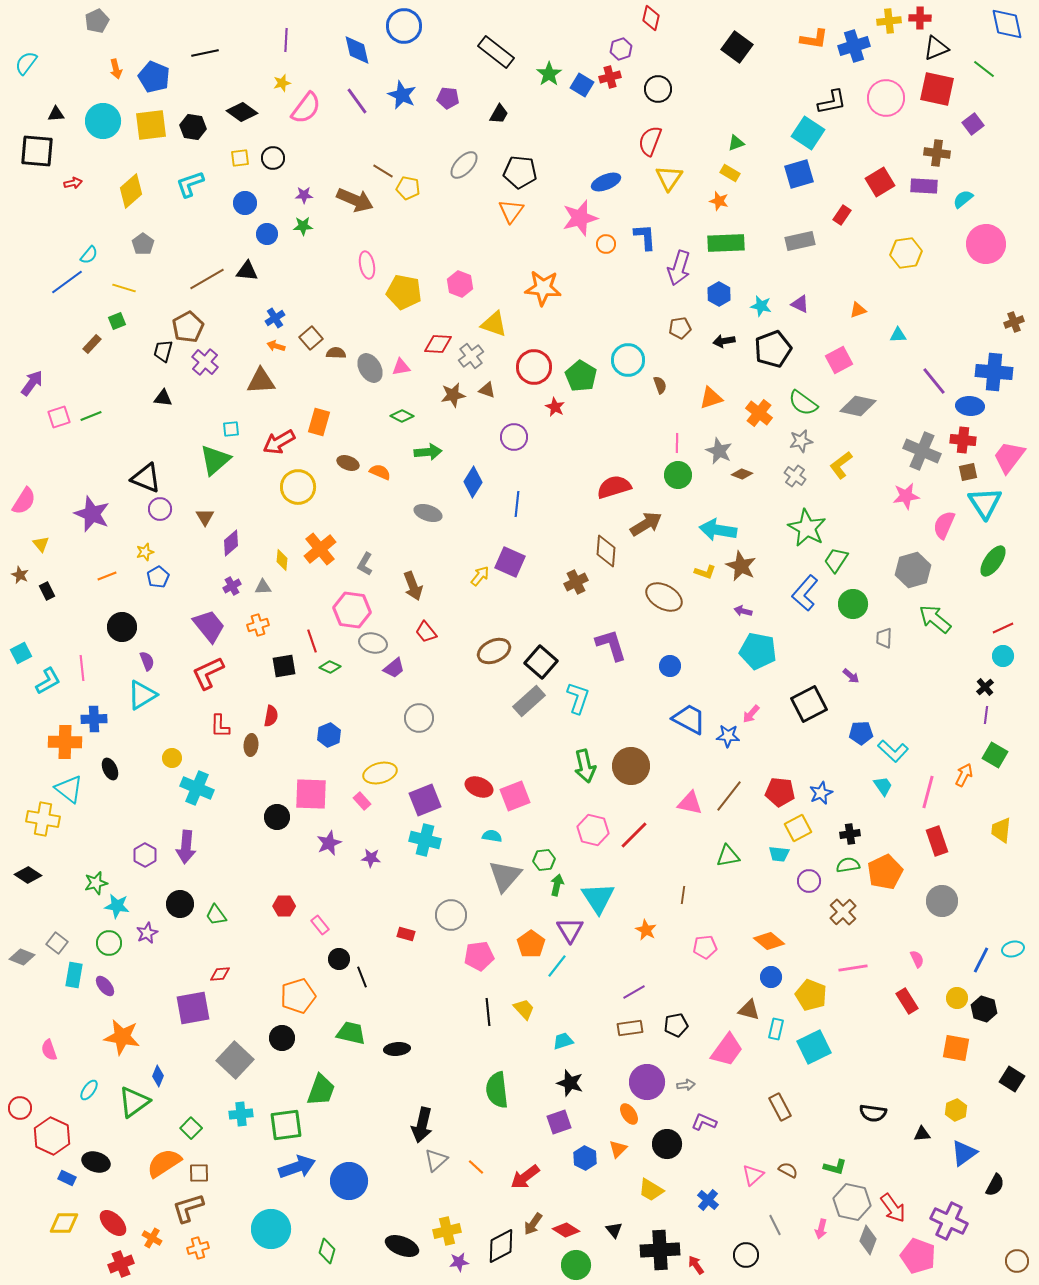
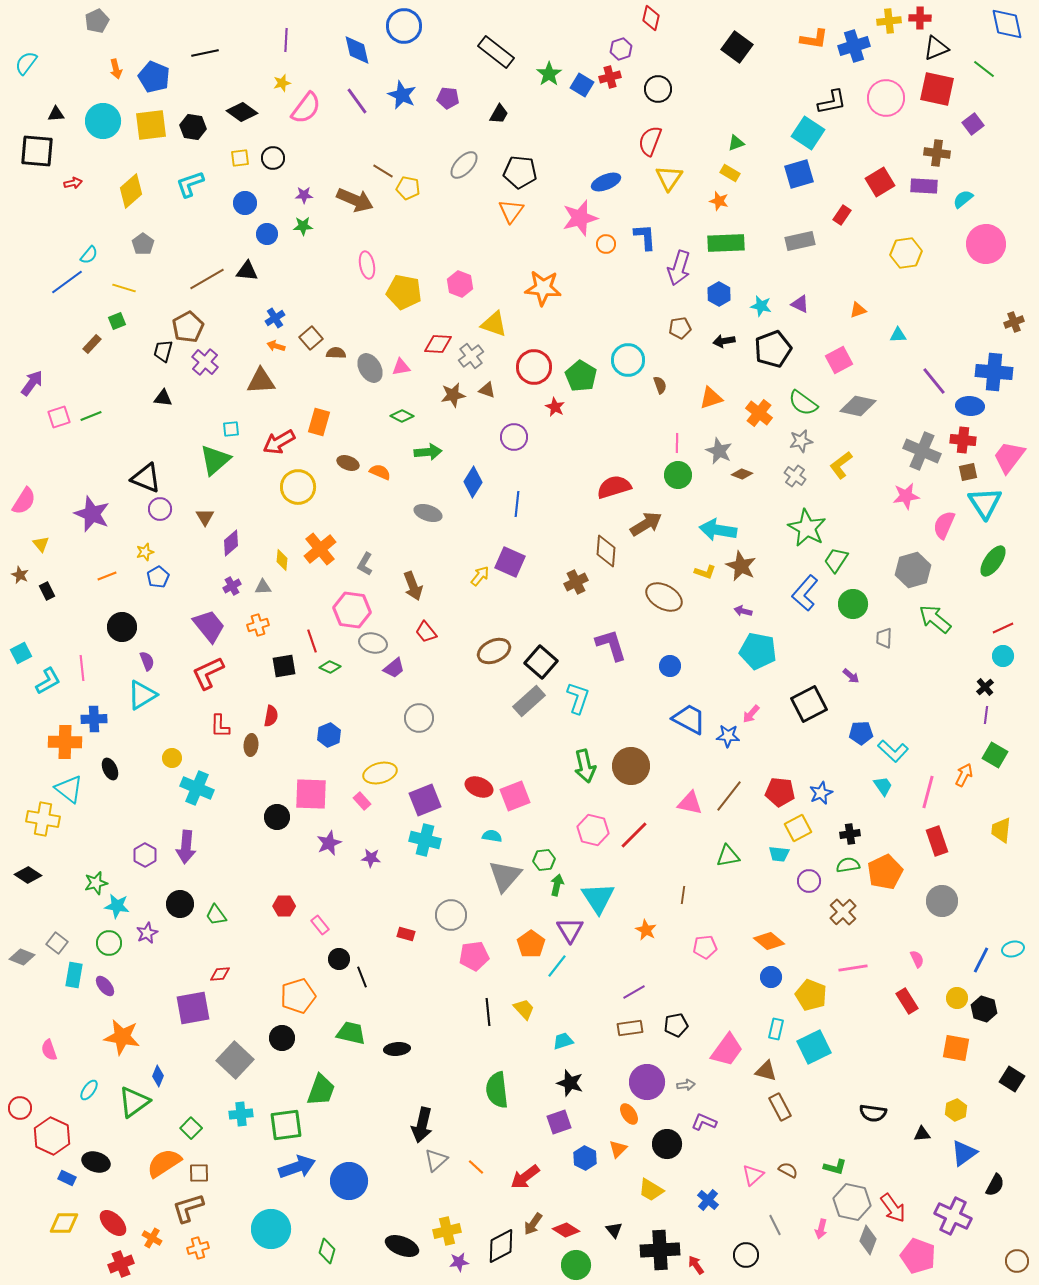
pink pentagon at (479, 956): moved 5 px left
brown triangle at (749, 1010): moved 17 px right, 61 px down
purple cross at (949, 1221): moved 4 px right, 5 px up
